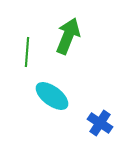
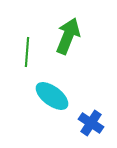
blue cross: moved 9 px left
